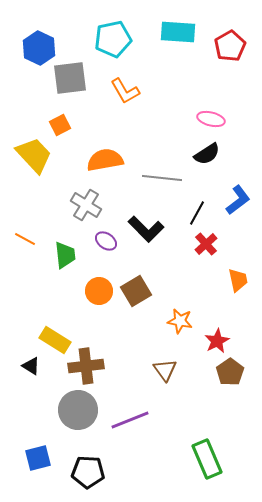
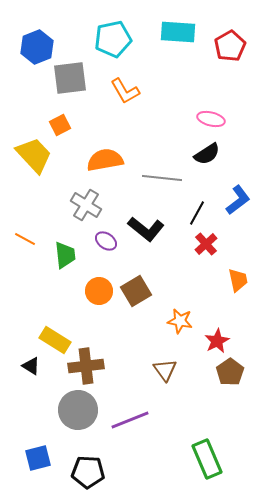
blue hexagon: moved 2 px left, 1 px up; rotated 12 degrees clockwise
black L-shape: rotated 6 degrees counterclockwise
